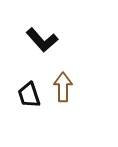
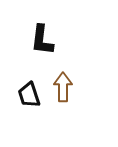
black L-shape: rotated 48 degrees clockwise
